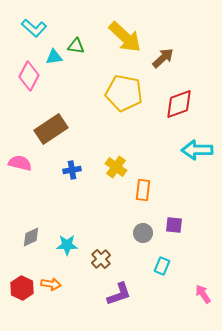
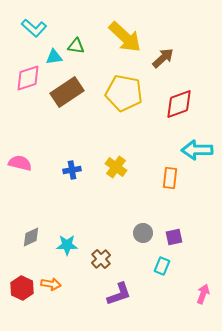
pink diamond: moved 1 px left, 2 px down; rotated 44 degrees clockwise
brown rectangle: moved 16 px right, 37 px up
orange rectangle: moved 27 px right, 12 px up
purple square: moved 12 px down; rotated 18 degrees counterclockwise
pink arrow: rotated 54 degrees clockwise
